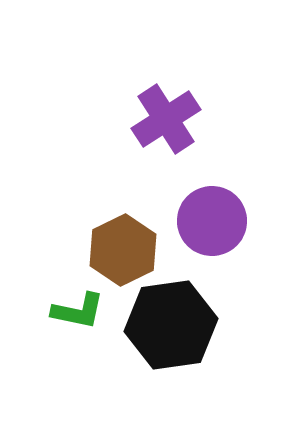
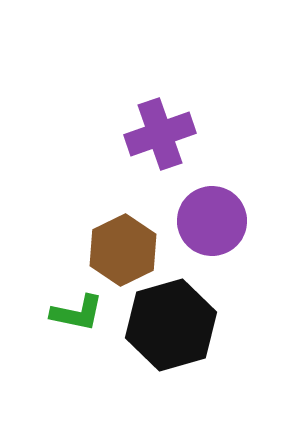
purple cross: moved 6 px left, 15 px down; rotated 14 degrees clockwise
green L-shape: moved 1 px left, 2 px down
black hexagon: rotated 8 degrees counterclockwise
